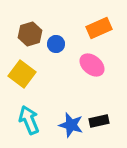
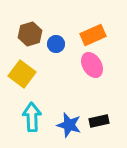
orange rectangle: moved 6 px left, 7 px down
pink ellipse: rotated 20 degrees clockwise
cyan arrow: moved 3 px right, 3 px up; rotated 20 degrees clockwise
blue star: moved 2 px left
